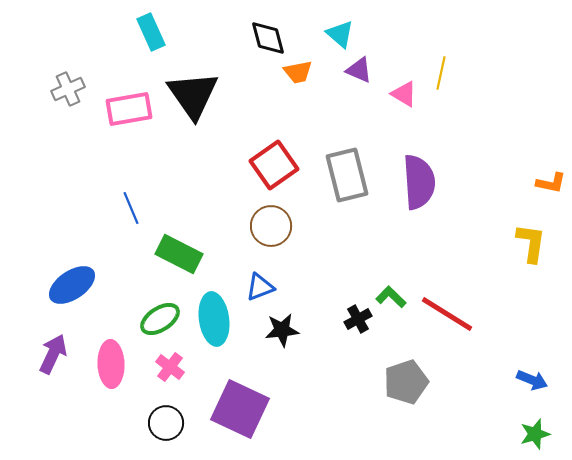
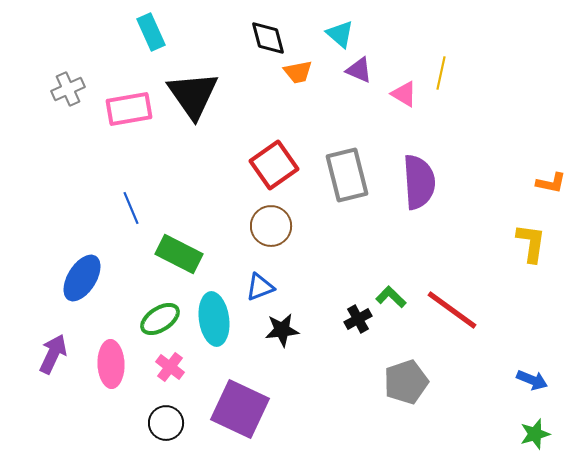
blue ellipse: moved 10 px right, 7 px up; rotated 24 degrees counterclockwise
red line: moved 5 px right, 4 px up; rotated 4 degrees clockwise
